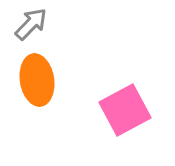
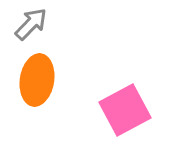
orange ellipse: rotated 18 degrees clockwise
